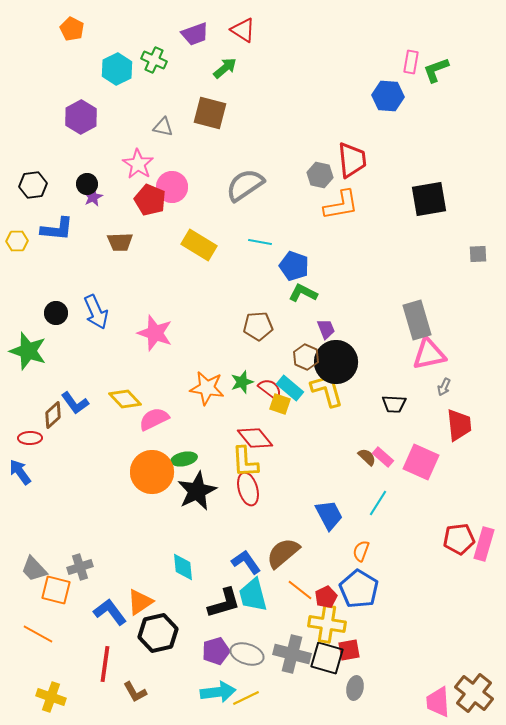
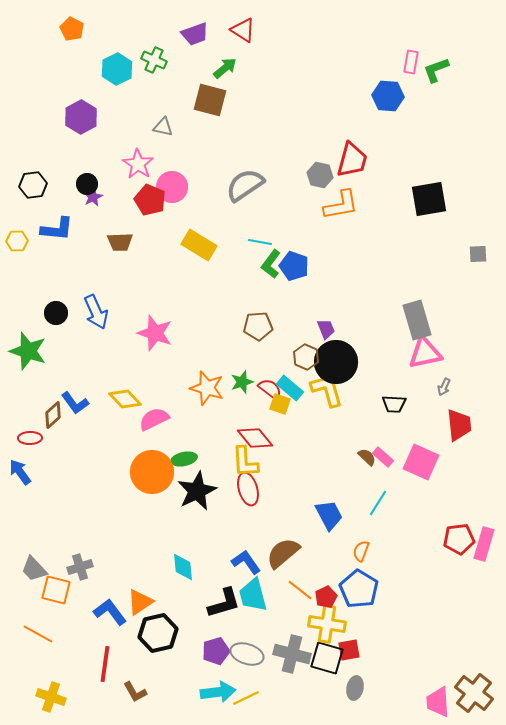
brown square at (210, 113): moved 13 px up
red trapezoid at (352, 160): rotated 21 degrees clockwise
green L-shape at (303, 293): moved 32 px left, 29 px up; rotated 80 degrees counterclockwise
pink triangle at (429, 354): moved 4 px left, 1 px up
orange star at (207, 388): rotated 8 degrees clockwise
